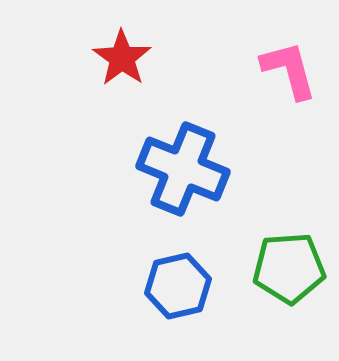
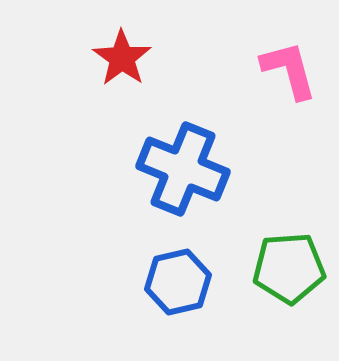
blue hexagon: moved 4 px up
